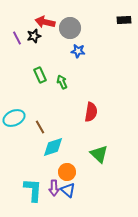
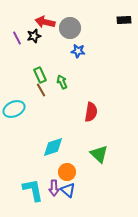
cyan ellipse: moved 9 px up
brown line: moved 1 px right, 37 px up
cyan L-shape: rotated 15 degrees counterclockwise
